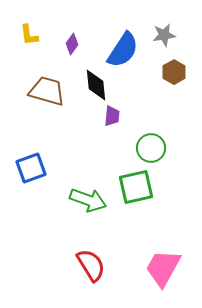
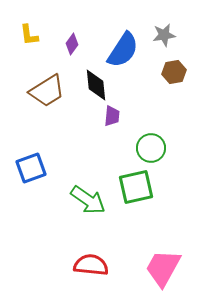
brown hexagon: rotated 20 degrees clockwise
brown trapezoid: rotated 132 degrees clockwise
green arrow: rotated 15 degrees clockwise
red semicircle: rotated 52 degrees counterclockwise
